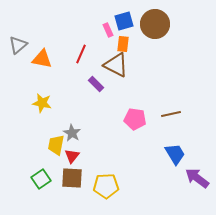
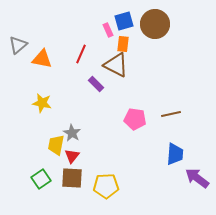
blue trapezoid: rotated 35 degrees clockwise
